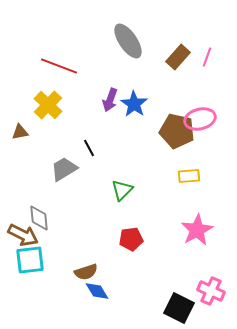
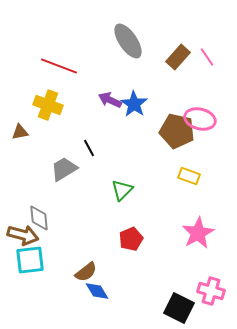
pink line: rotated 54 degrees counterclockwise
purple arrow: rotated 95 degrees clockwise
yellow cross: rotated 24 degrees counterclockwise
pink ellipse: rotated 28 degrees clockwise
yellow rectangle: rotated 25 degrees clockwise
pink star: moved 1 px right, 3 px down
brown arrow: rotated 12 degrees counterclockwise
red pentagon: rotated 15 degrees counterclockwise
brown semicircle: rotated 20 degrees counterclockwise
pink cross: rotated 8 degrees counterclockwise
